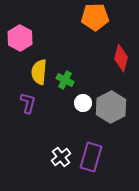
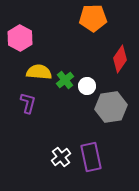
orange pentagon: moved 2 px left, 1 px down
red diamond: moved 1 px left, 1 px down; rotated 20 degrees clockwise
yellow semicircle: rotated 90 degrees clockwise
green cross: rotated 24 degrees clockwise
white circle: moved 4 px right, 17 px up
gray hexagon: rotated 20 degrees clockwise
purple rectangle: rotated 28 degrees counterclockwise
